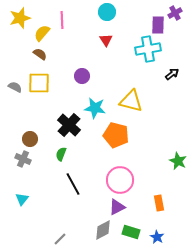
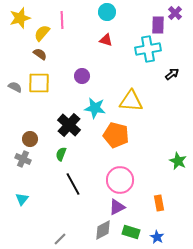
purple cross: rotated 16 degrees counterclockwise
red triangle: rotated 40 degrees counterclockwise
yellow triangle: rotated 10 degrees counterclockwise
